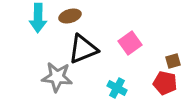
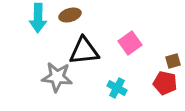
brown ellipse: moved 1 px up
black triangle: moved 1 px right, 2 px down; rotated 16 degrees clockwise
